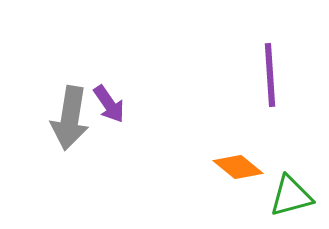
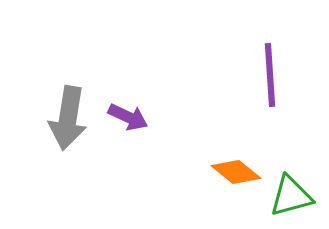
purple arrow: moved 19 px right, 13 px down; rotated 30 degrees counterclockwise
gray arrow: moved 2 px left
orange diamond: moved 2 px left, 5 px down
